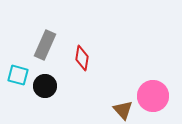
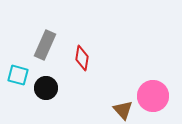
black circle: moved 1 px right, 2 px down
